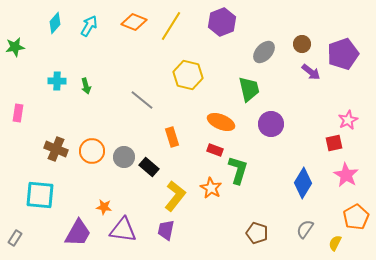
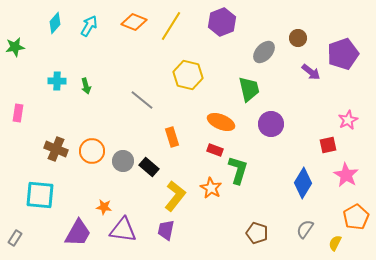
brown circle at (302, 44): moved 4 px left, 6 px up
red square at (334, 143): moved 6 px left, 2 px down
gray circle at (124, 157): moved 1 px left, 4 px down
